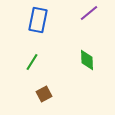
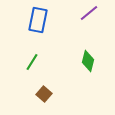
green diamond: moved 1 px right, 1 px down; rotated 15 degrees clockwise
brown square: rotated 21 degrees counterclockwise
